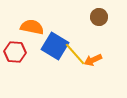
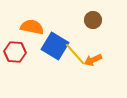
brown circle: moved 6 px left, 3 px down
